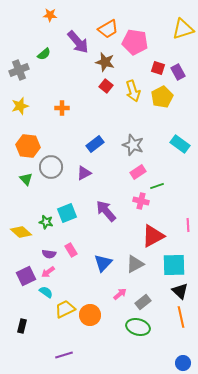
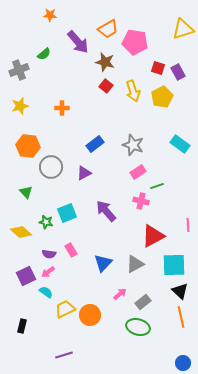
green triangle at (26, 179): moved 13 px down
